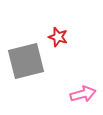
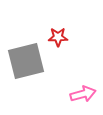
red star: rotated 18 degrees counterclockwise
